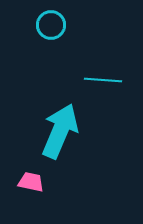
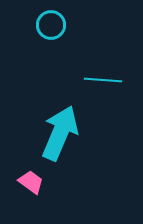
cyan arrow: moved 2 px down
pink trapezoid: rotated 24 degrees clockwise
